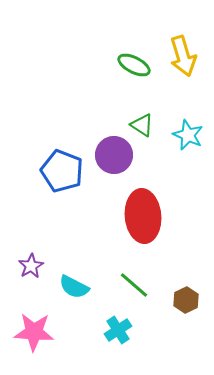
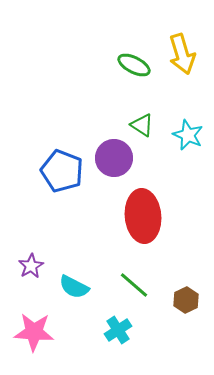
yellow arrow: moved 1 px left, 2 px up
purple circle: moved 3 px down
